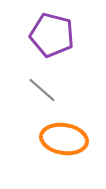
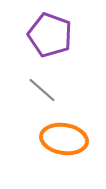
purple pentagon: moved 2 px left; rotated 6 degrees clockwise
